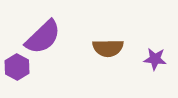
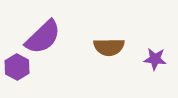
brown semicircle: moved 1 px right, 1 px up
